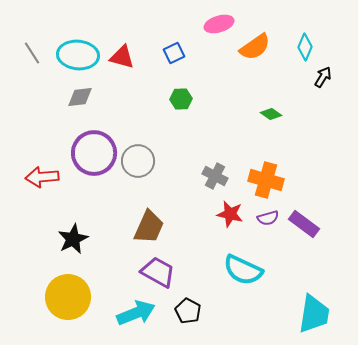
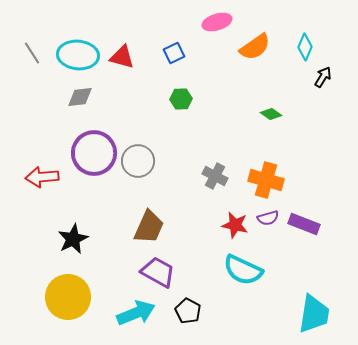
pink ellipse: moved 2 px left, 2 px up
red star: moved 5 px right, 11 px down
purple rectangle: rotated 16 degrees counterclockwise
